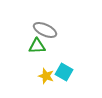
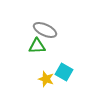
yellow star: moved 3 px down
